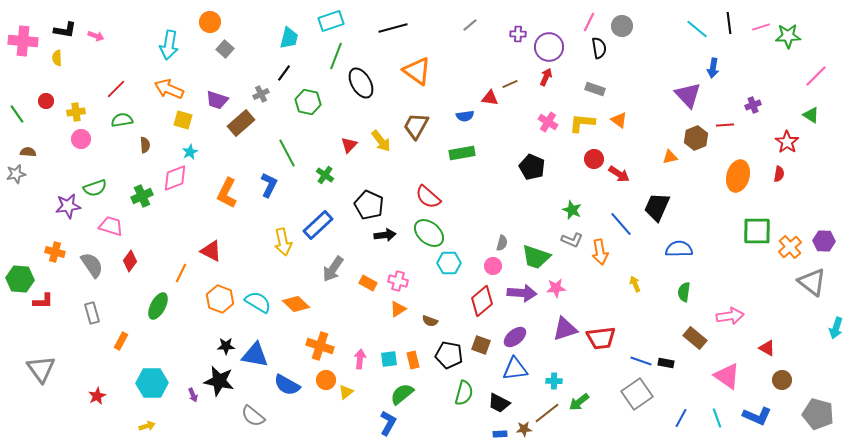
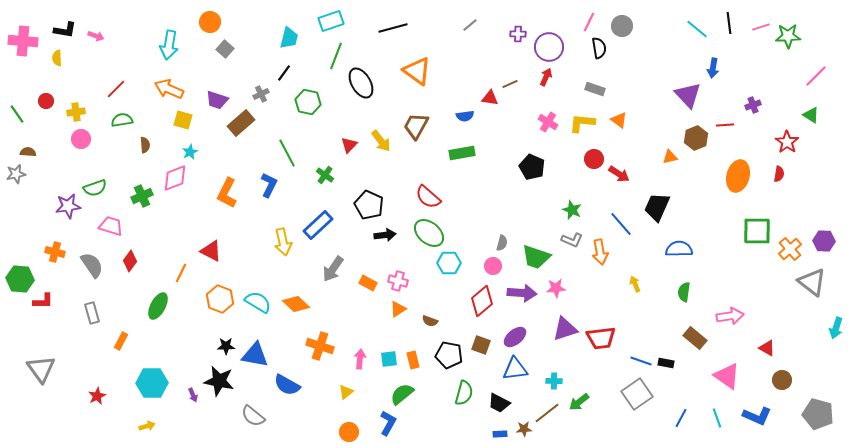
orange cross at (790, 247): moved 2 px down
orange circle at (326, 380): moved 23 px right, 52 px down
